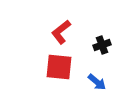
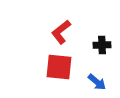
black cross: rotated 18 degrees clockwise
